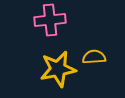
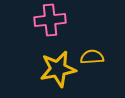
yellow semicircle: moved 2 px left
